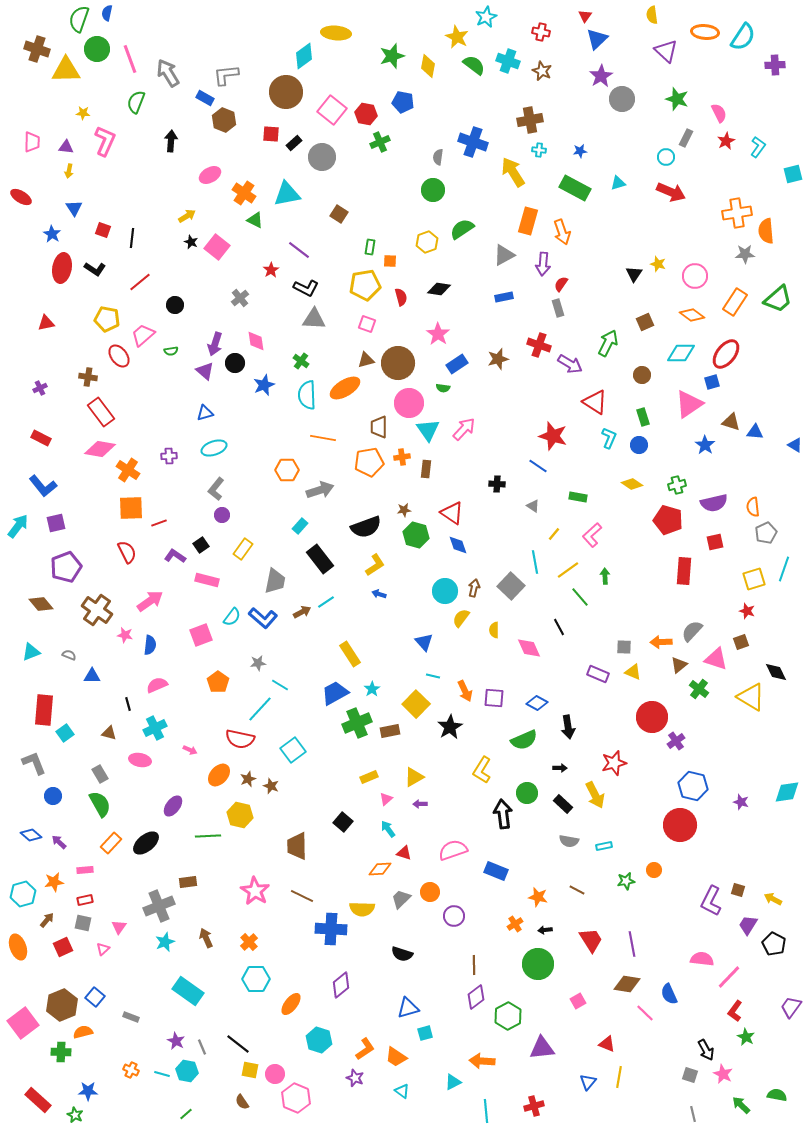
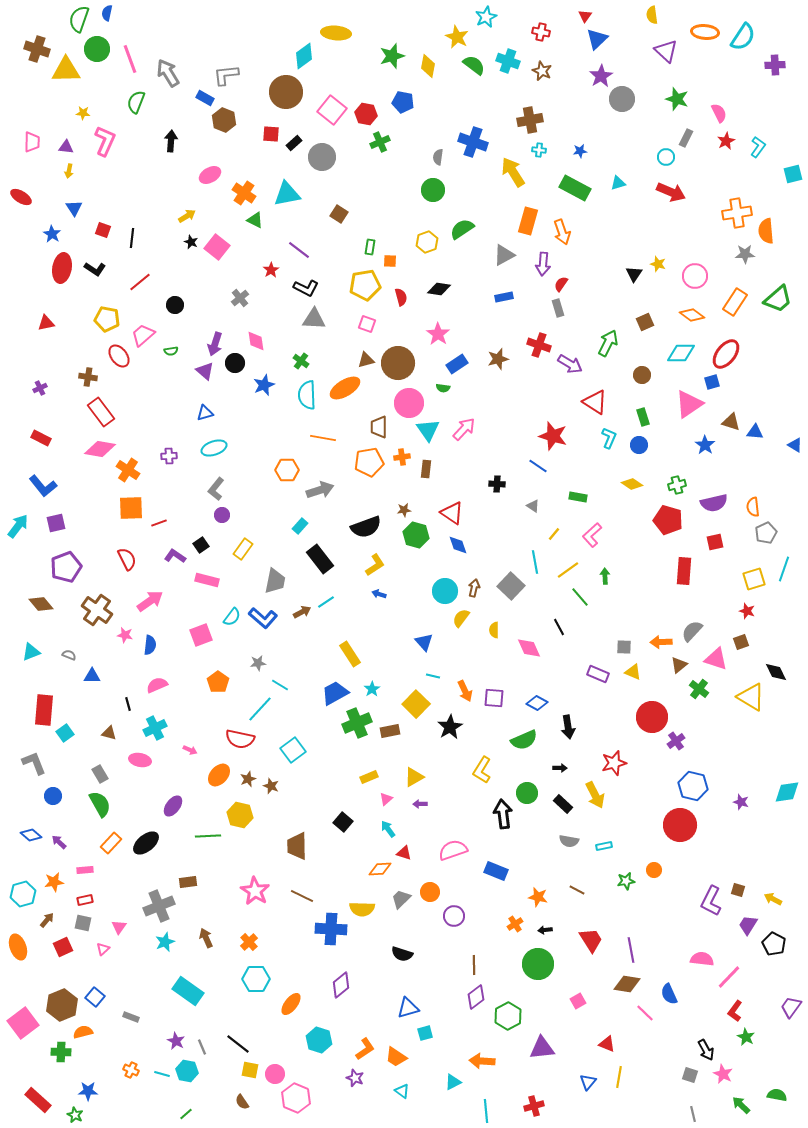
red semicircle at (127, 552): moved 7 px down
purple line at (632, 944): moved 1 px left, 6 px down
